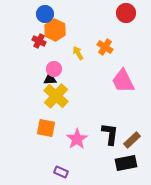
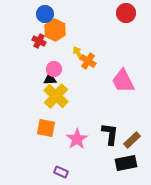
orange cross: moved 17 px left, 14 px down
